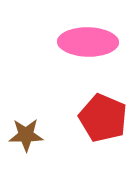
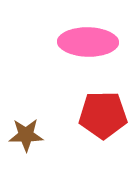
red pentagon: moved 3 px up; rotated 24 degrees counterclockwise
